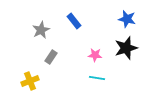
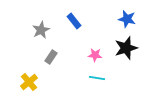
yellow cross: moved 1 px left, 1 px down; rotated 18 degrees counterclockwise
